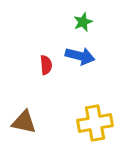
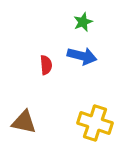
blue arrow: moved 2 px right
yellow cross: rotated 28 degrees clockwise
